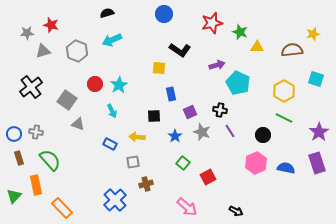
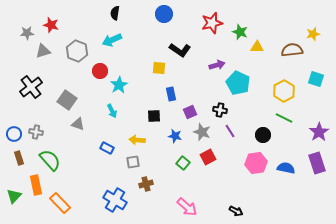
black semicircle at (107, 13): moved 8 px right; rotated 64 degrees counterclockwise
red circle at (95, 84): moved 5 px right, 13 px up
blue star at (175, 136): rotated 24 degrees counterclockwise
yellow arrow at (137, 137): moved 3 px down
blue rectangle at (110, 144): moved 3 px left, 4 px down
pink hexagon at (256, 163): rotated 15 degrees clockwise
red square at (208, 177): moved 20 px up
blue cross at (115, 200): rotated 15 degrees counterclockwise
orange rectangle at (62, 208): moved 2 px left, 5 px up
